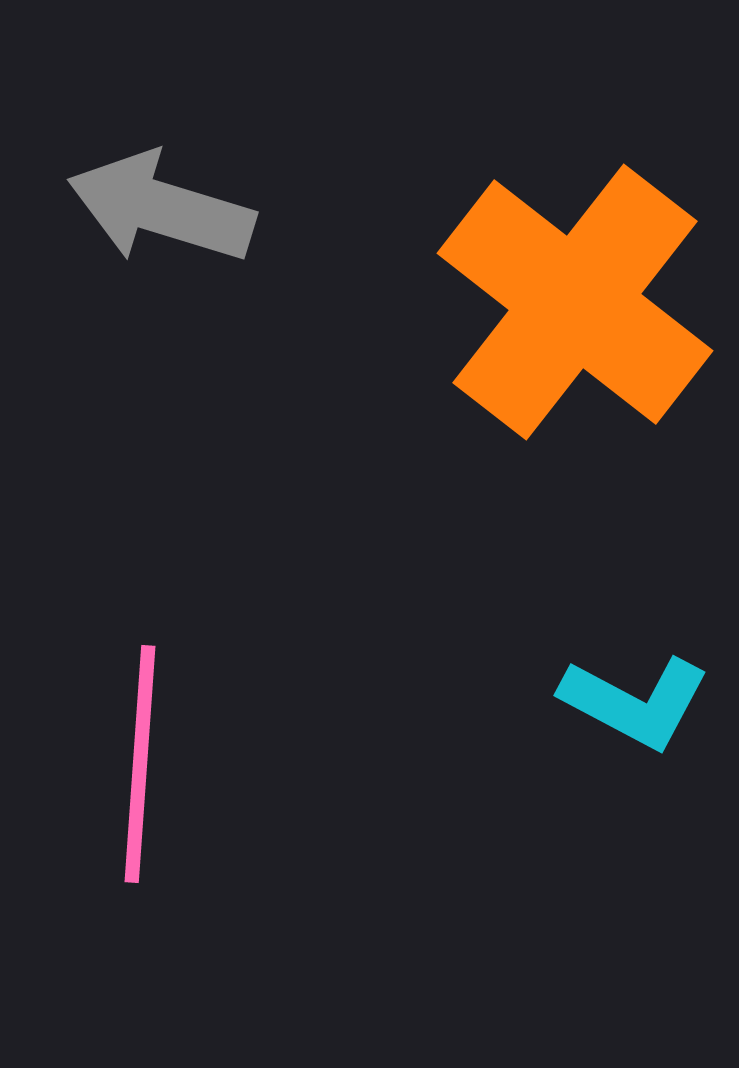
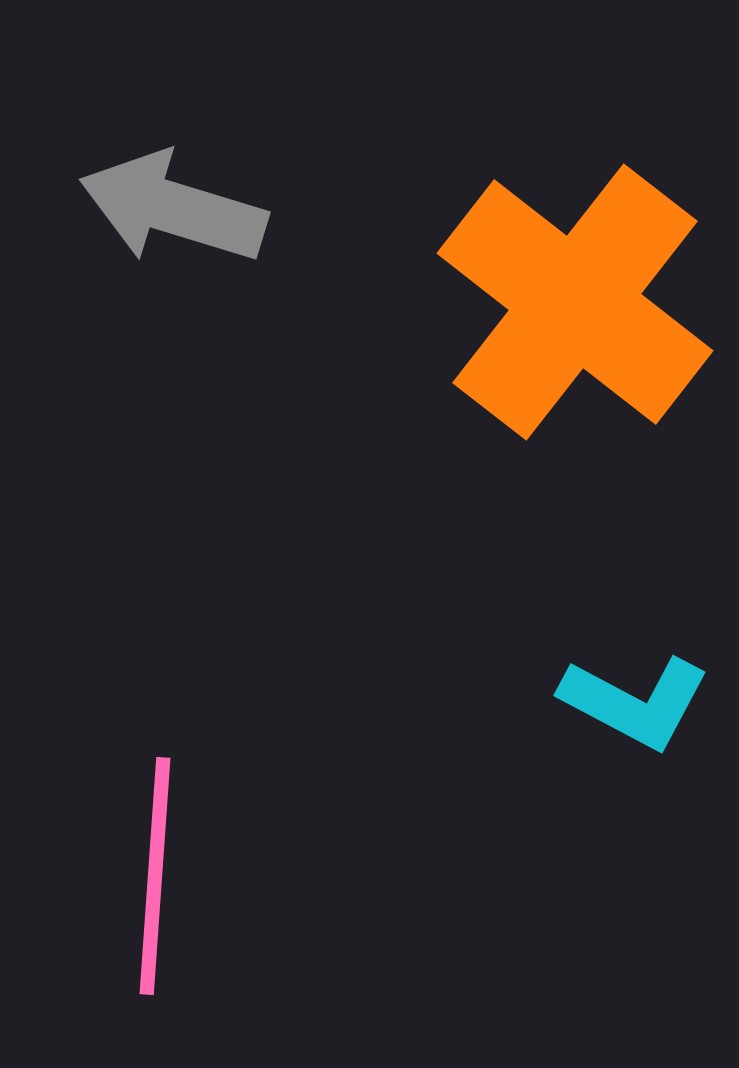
gray arrow: moved 12 px right
pink line: moved 15 px right, 112 px down
